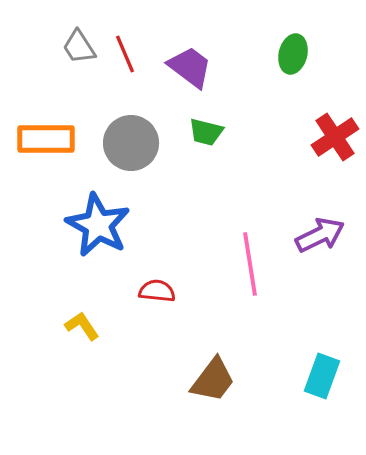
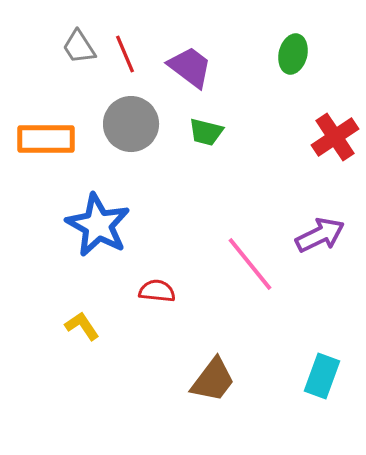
gray circle: moved 19 px up
pink line: rotated 30 degrees counterclockwise
